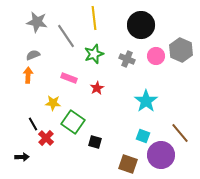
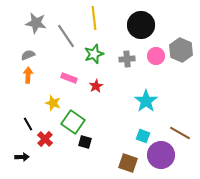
gray star: moved 1 px left, 1 px down
gray semicircle: moved 5 px left
gray cross: rotated 28 degrees counterclockwise
red star: moved 1 px left, 2 px up
yellow star: rotated 14 degrees clockwise
black line: moved 5 px left
brown line: rotated 20 degrees counterclockwise
red cross: moved 1 px left, 1 px down
black square: moved 10 px left
brown square: moved 1 px up
